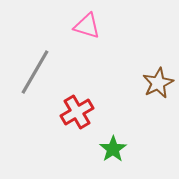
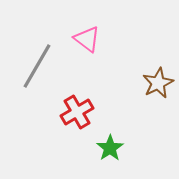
pink triangle: moved 13 px down; rotated 20 degrees clockwise
gray line: moved 2 px right, 6 px up
green star: moved 3 px left, 1 px up
